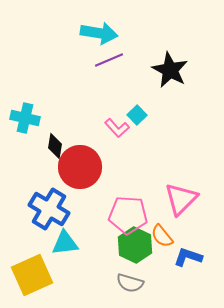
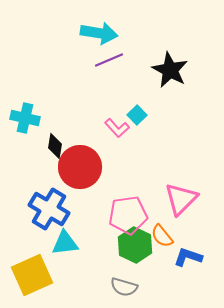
pink pentagon: rotated 12 degrees counterclockwise
gray semicircle: moved 6 px left, 4 px down
